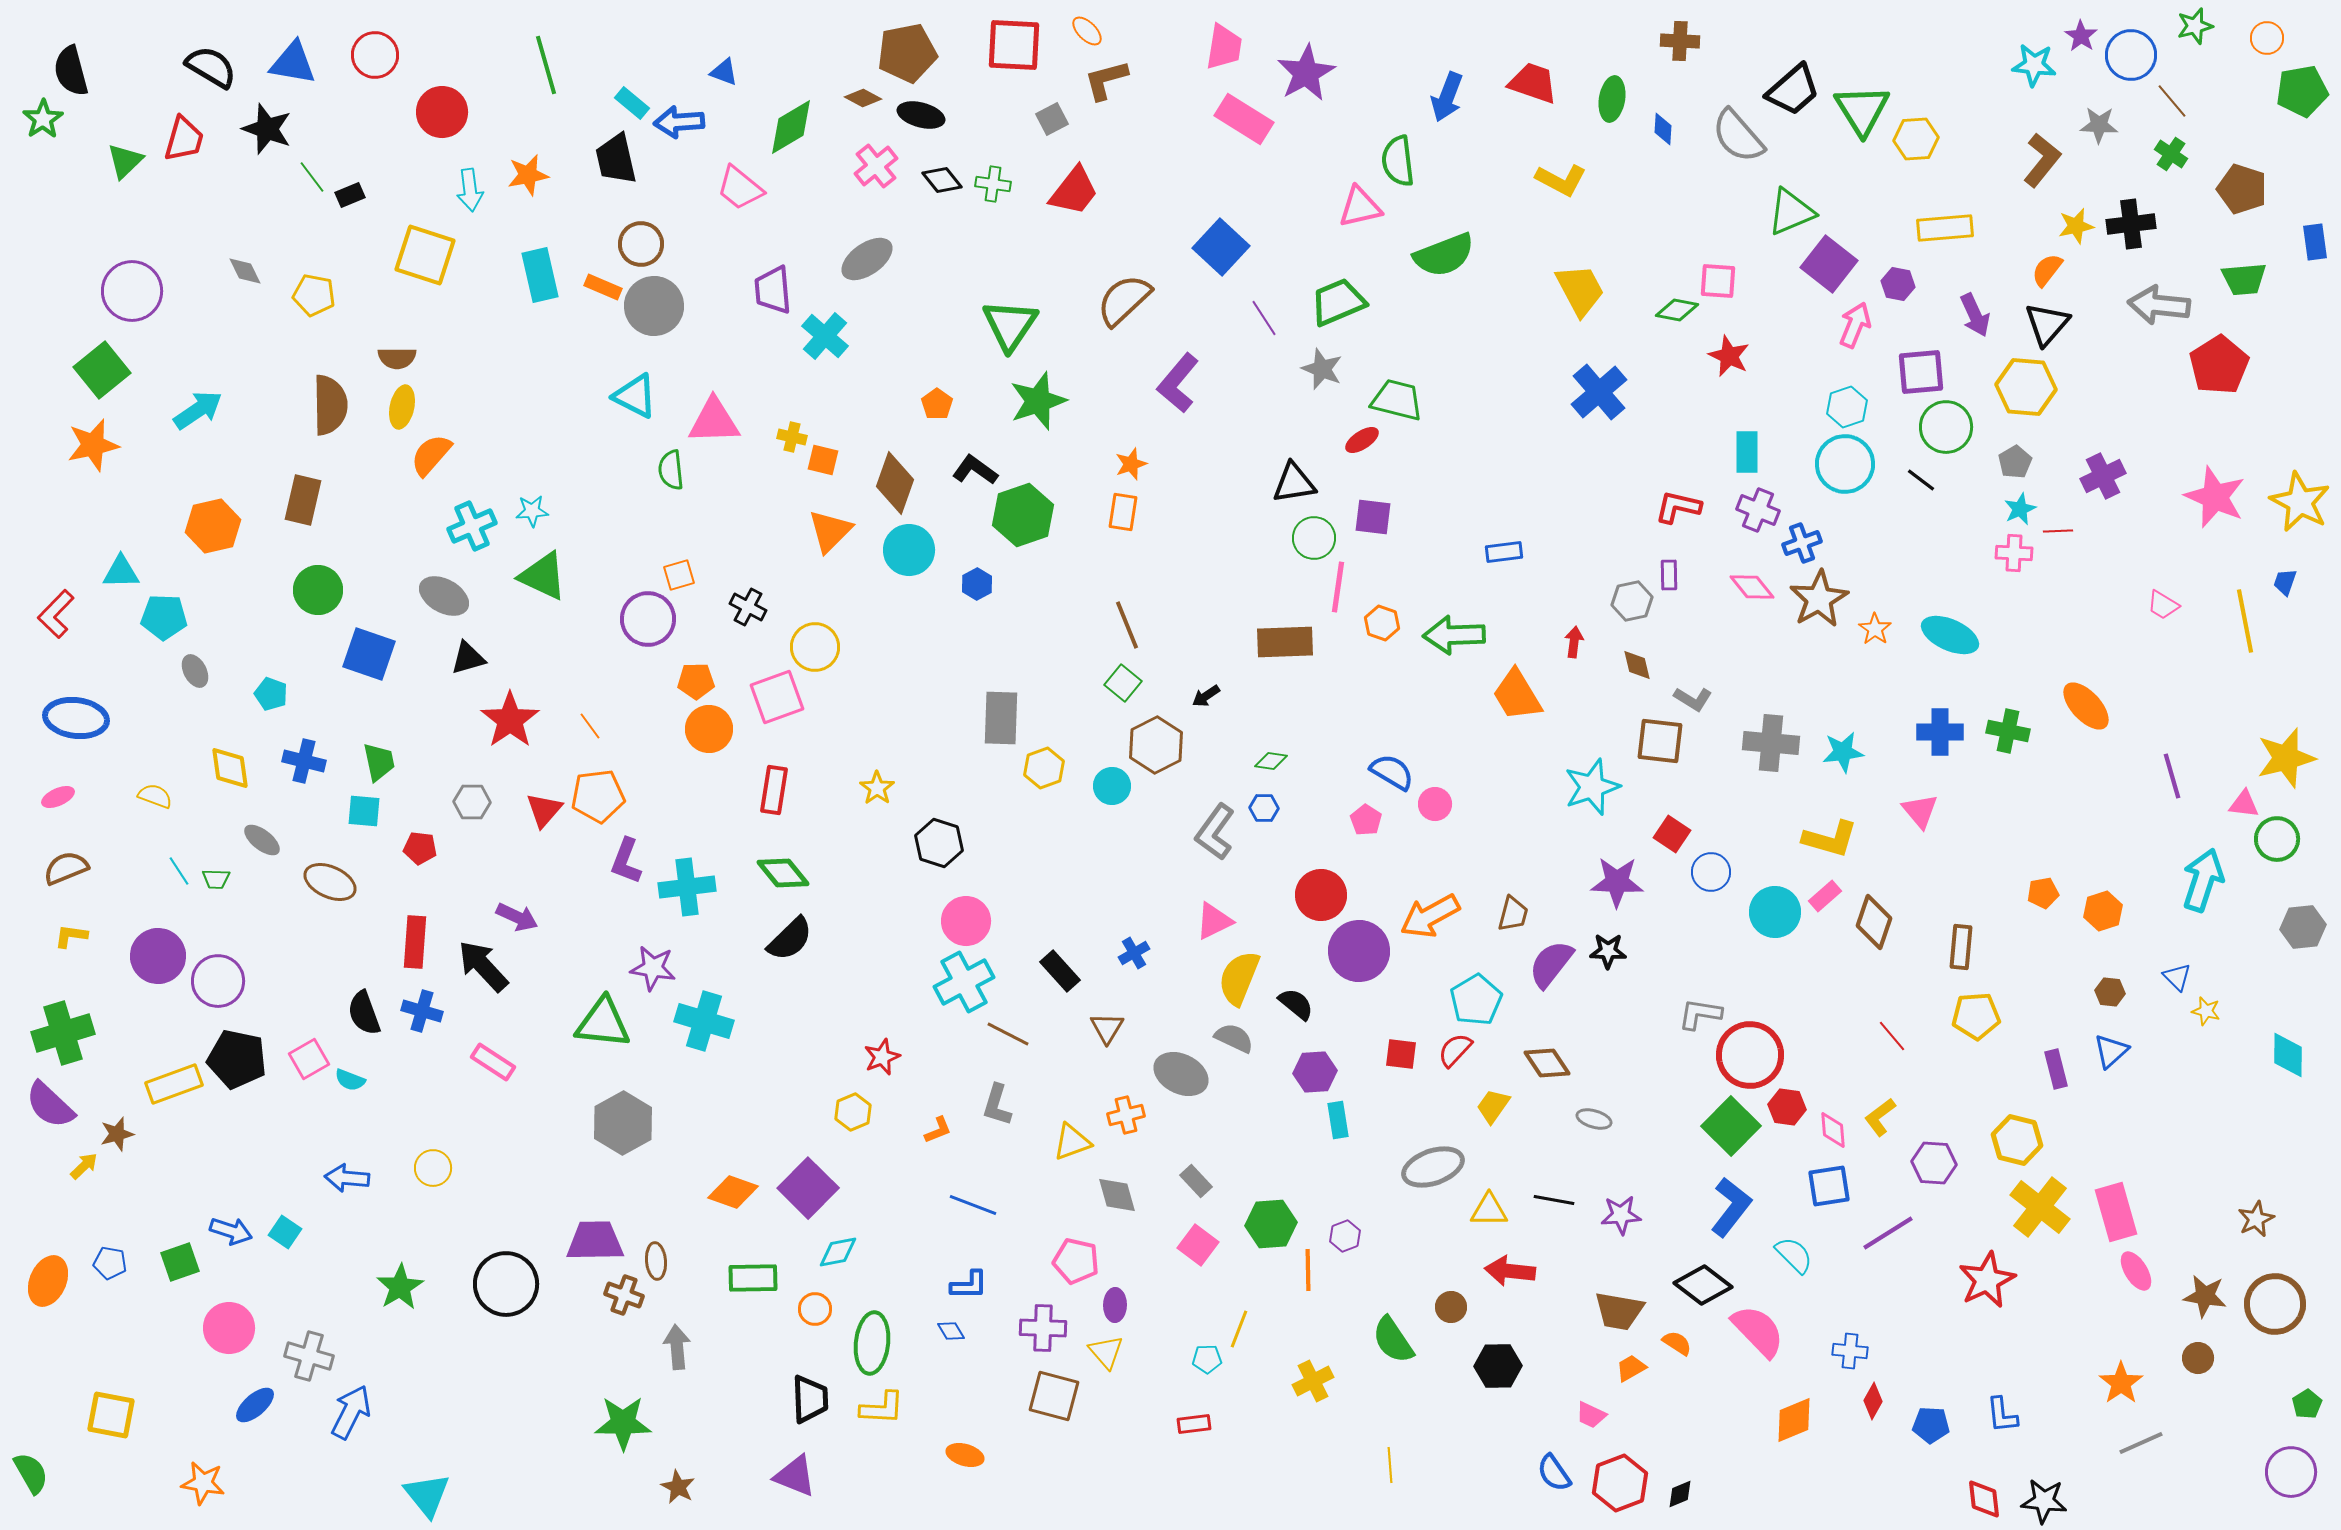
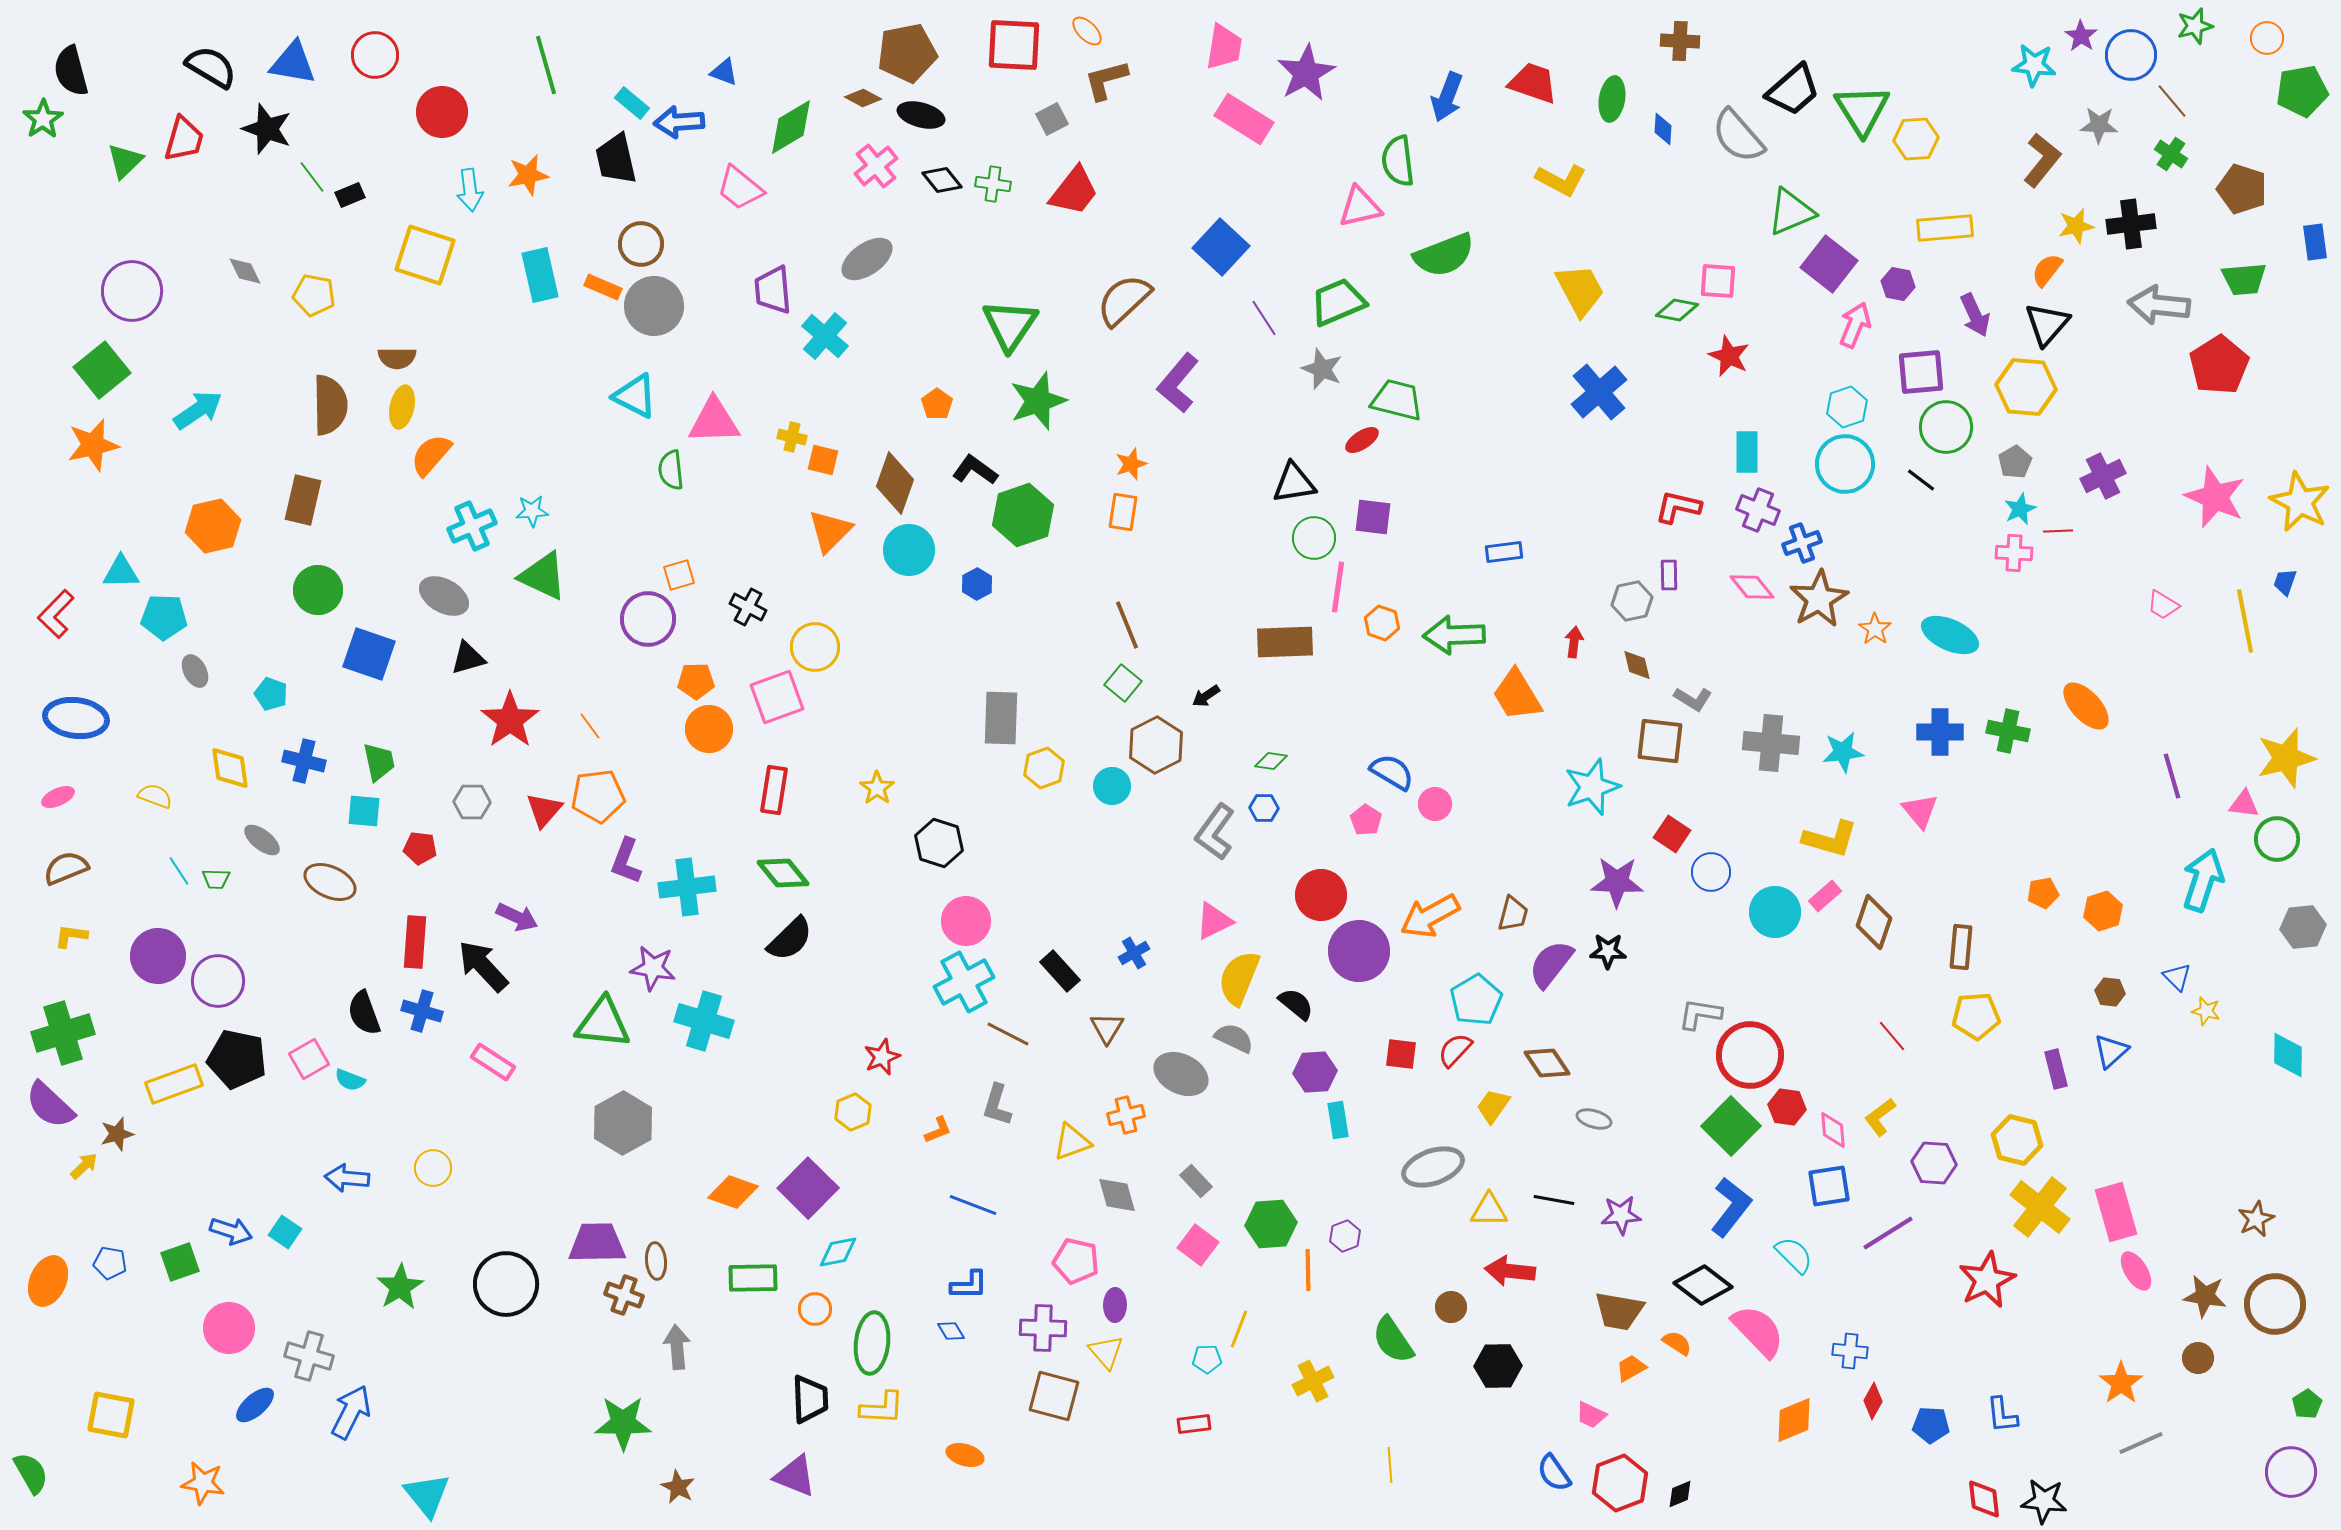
purple trapezoid at (595, 1241): moved 2 px right, 2 px down
